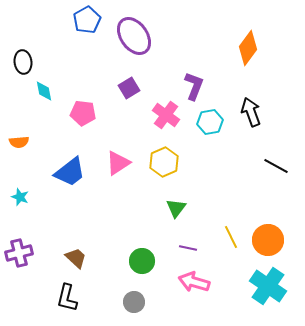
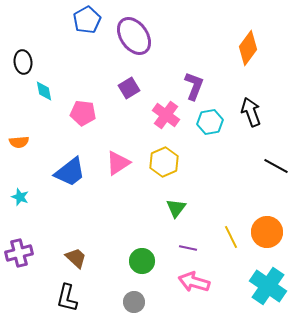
orange circle: moved 1 px left, 8 px up
